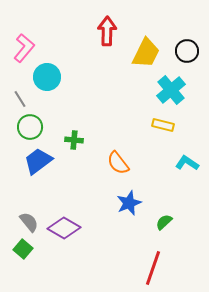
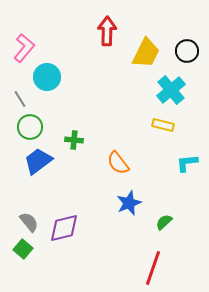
cyan L-shape: rotated 40 degrees counterclockwise
purple diamond: rotated 44 degrees counterclockwise
